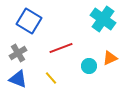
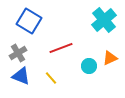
cyan cross: moved 1 px right, 1 px down; rotated 15 degrees clockwise
blue triangle: moved 3 px right, 3 px up
